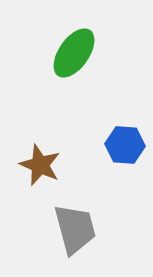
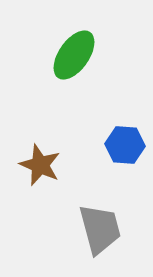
green ellipse: moved 2 px down
gray trapezoid: moved 25 px right
